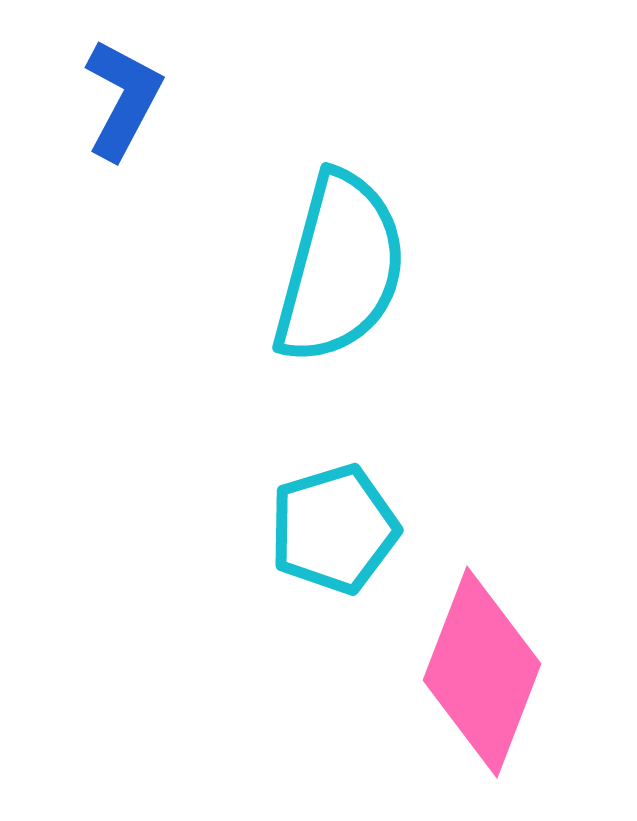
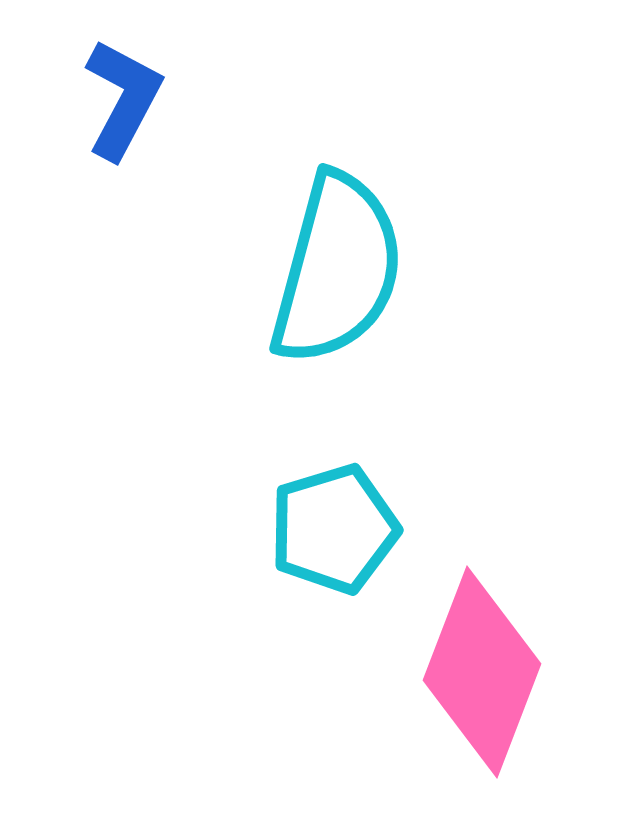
cyan semicircle: moved 3 px left, 1 px down
